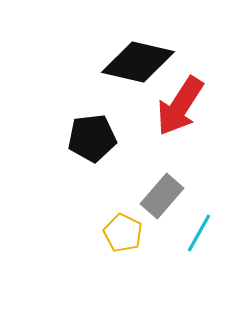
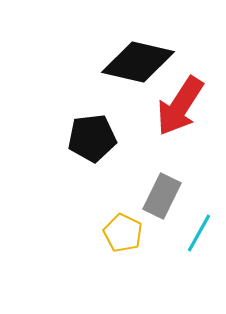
gray rectangle: rotated 15 degrees counterclockwise
